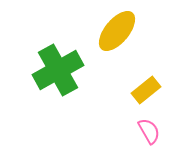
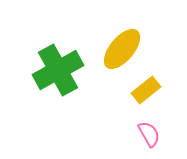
yellow ellipse: moved 5 px right, 18 px down
pink semicircle: moved 3 px down
